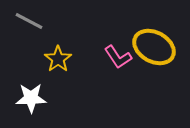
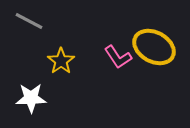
yellow star: moved 3 px right, 2 px down
